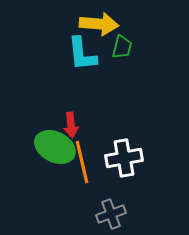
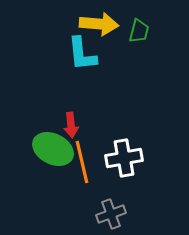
green trapezoid: moved 17 px right, 16 px up
green ellipse: moved 2 px left, 2 px down
